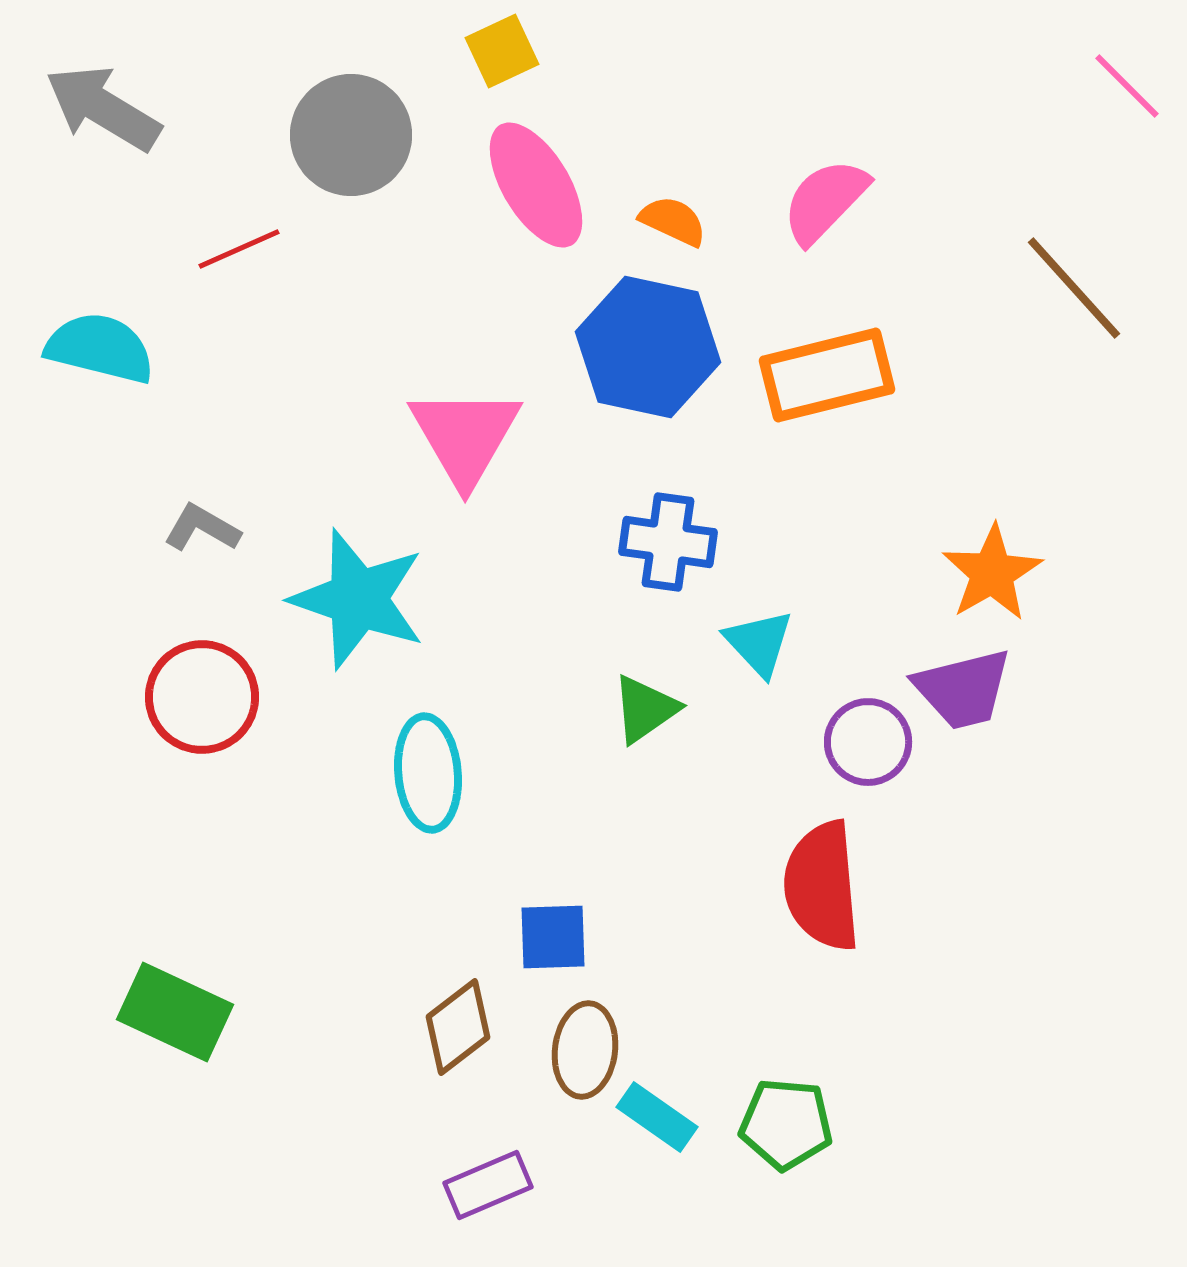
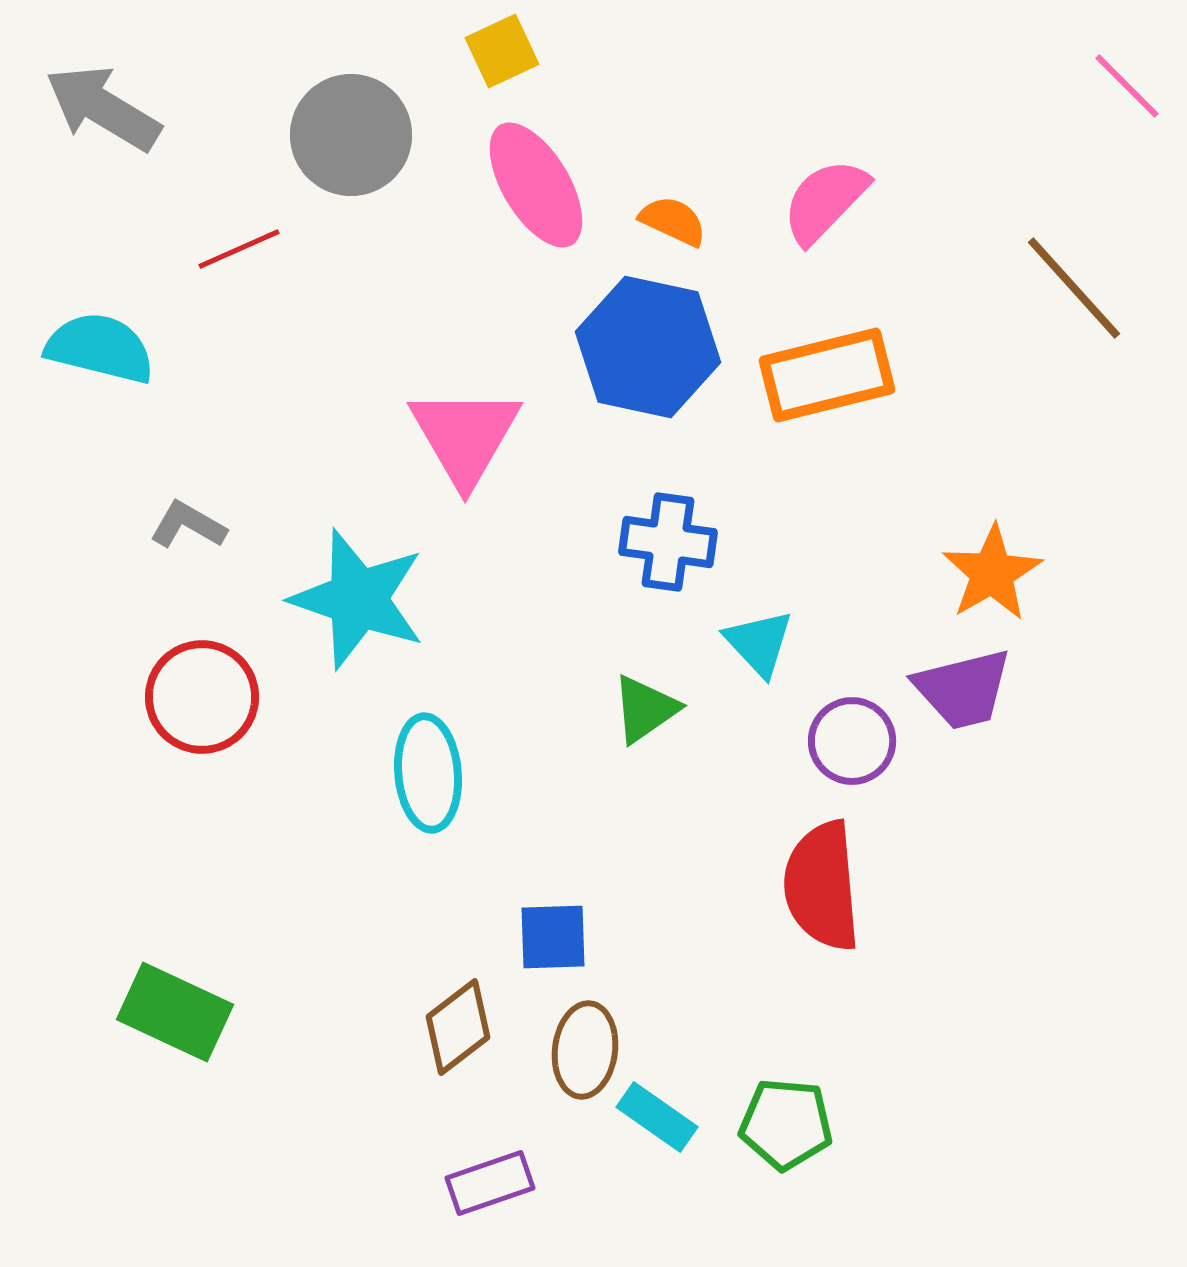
gray L-shape: moved 14 px left, 3 px up
purple circle: moved 16 px left, 1 px up
purple rectangle: moved 2 px right, 2 px up; rotated 4 degrees clockwise
